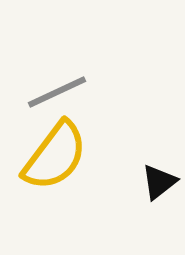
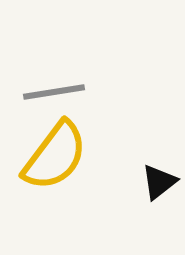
gray line: moved 3 px left; rotated 16 degrees clockwise
